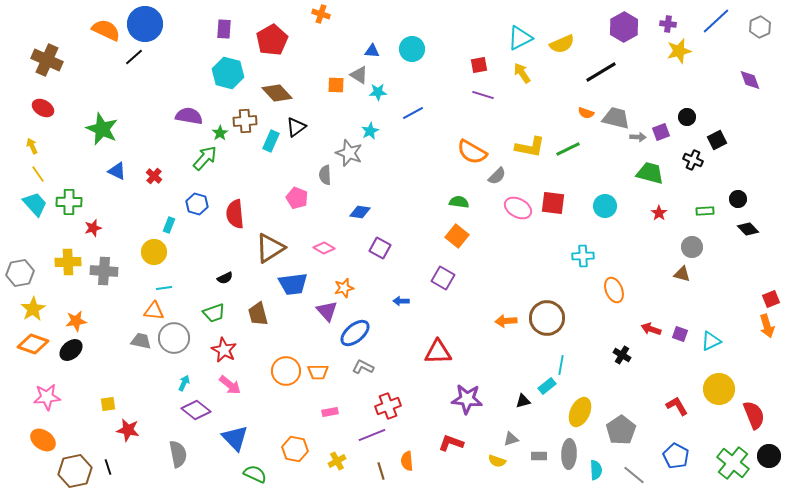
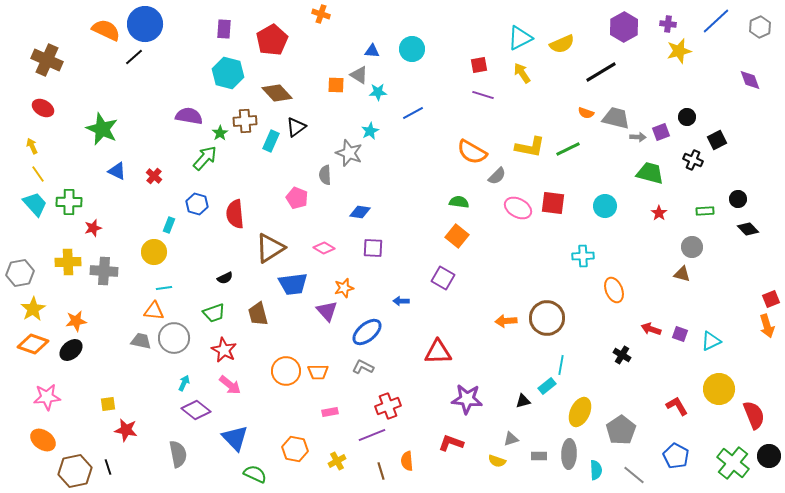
purple square at (380, 248): moved 7 px left; rotated 25 degrees counterclockwise
blue ellipse at (355, 333): moved 12 px right, 1 px up
red star at (128, 430): moved 2 px left
